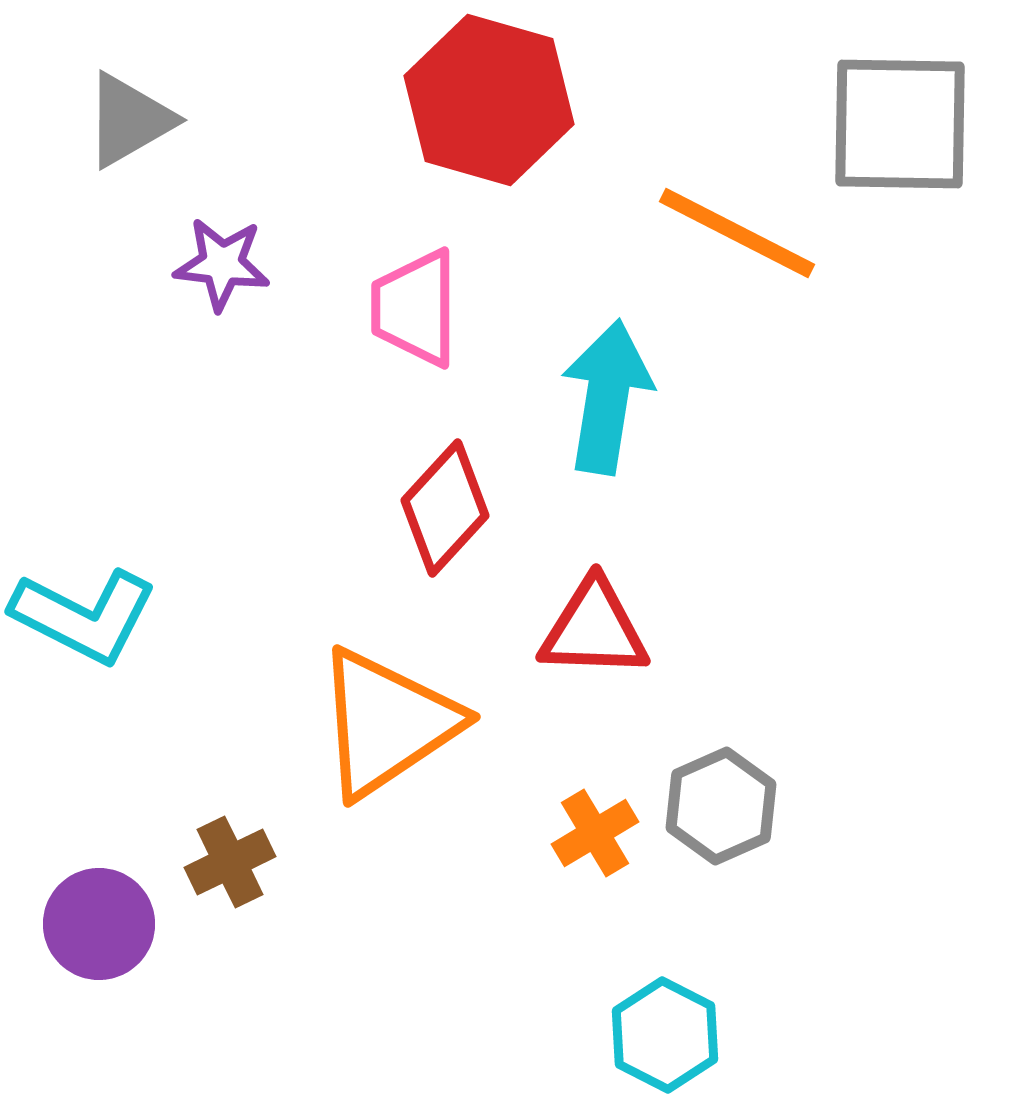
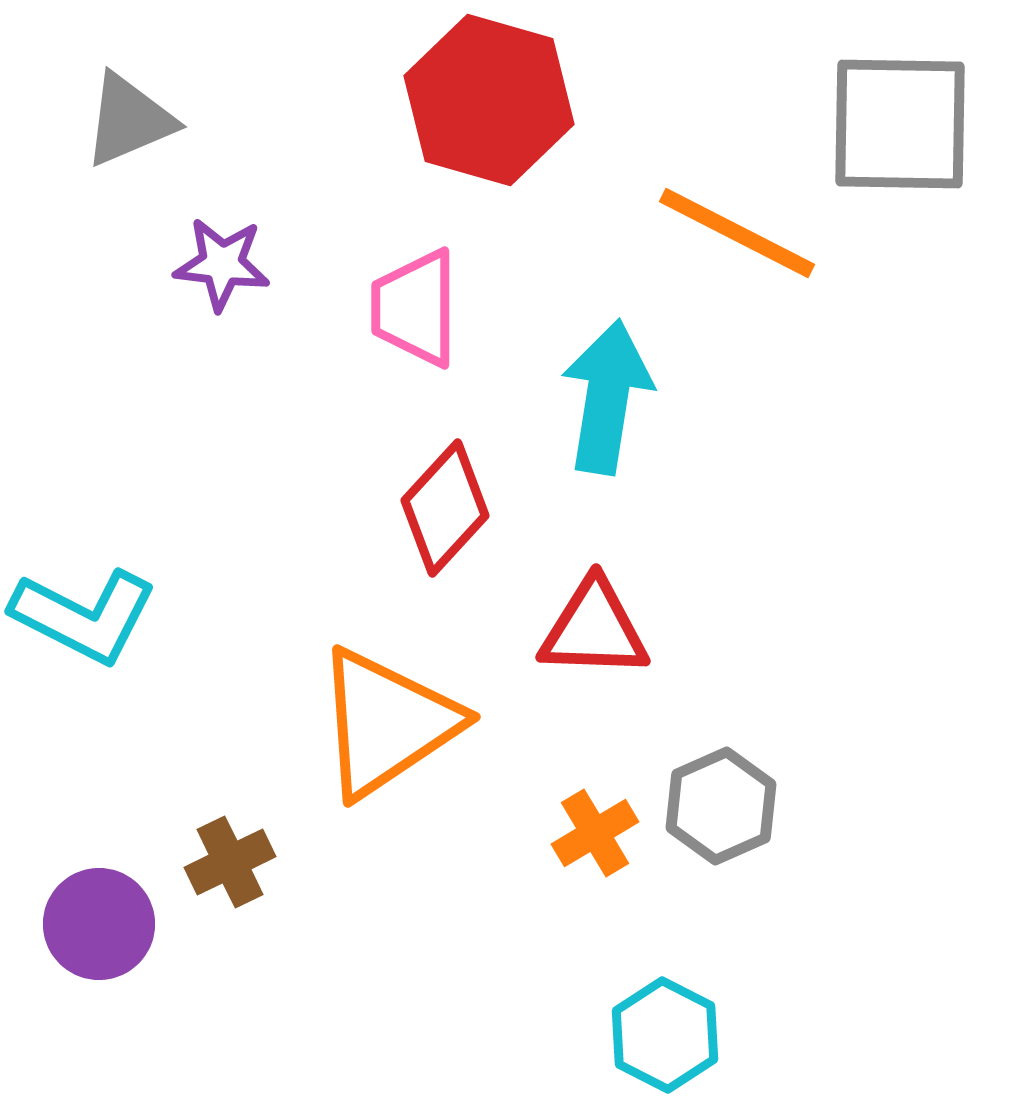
gray triangle: rotated 7 degrees clockwise
